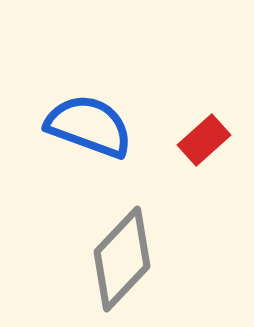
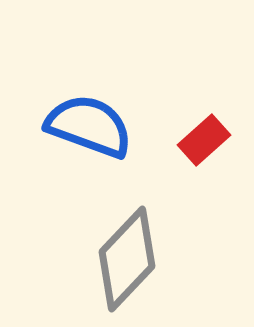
gray diamond: moved 5 px right
